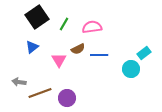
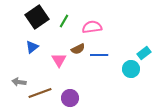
green line: moved 3 px up
purple circle: moved 3 px right
